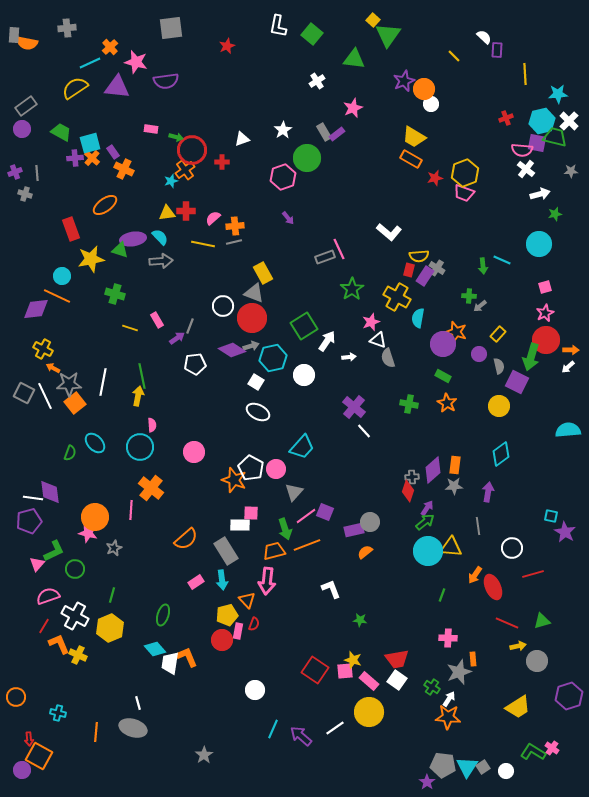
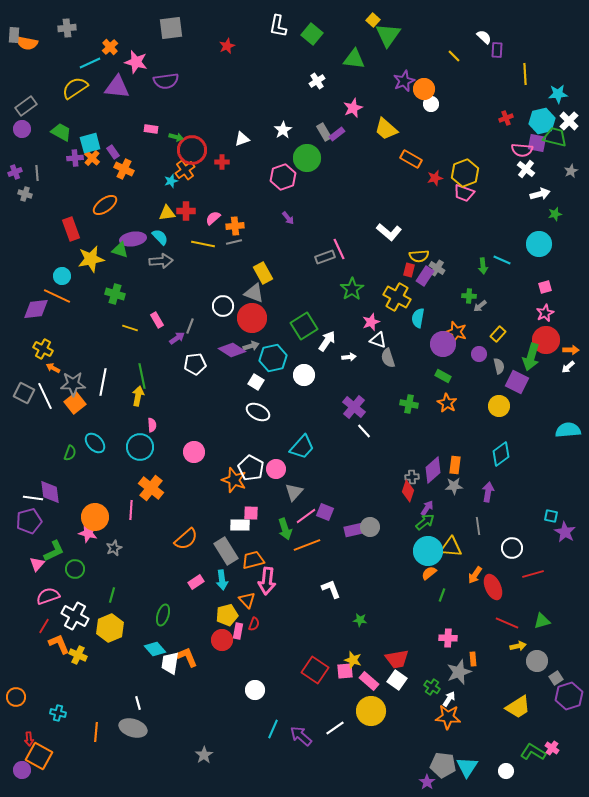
yellow trapezoid at (414, 137): moved 28 px left, 8 px up; rotated 10 degrees clockwise
gray star at (571, 171): rotated 24 degrees counterclockwise
gray star at (69, 384): moved 4 px right
gray circle at (370, 522): moved 5 px down
orange trapezoid at (274, 551): moved 21 px left, 9 px down
orange semicircle at (365, 552): moved 64 px right, 21 px down
yellow circle at (369, 712): moved 2 px right, 1 px up
gray square at (483, 767): moved 73 px right, 89 px up
